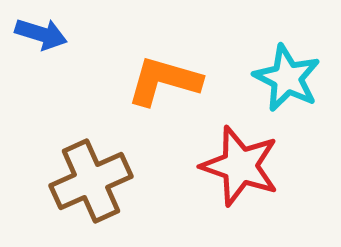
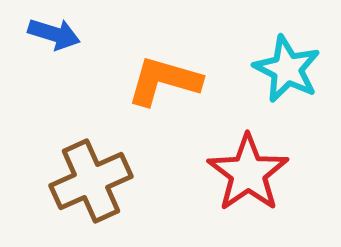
blue arrow: moved 13 px right
cyan star: moved 9 px up
red star: moved 8 px right, 7 px down; rotated 18 degrees clockwise
